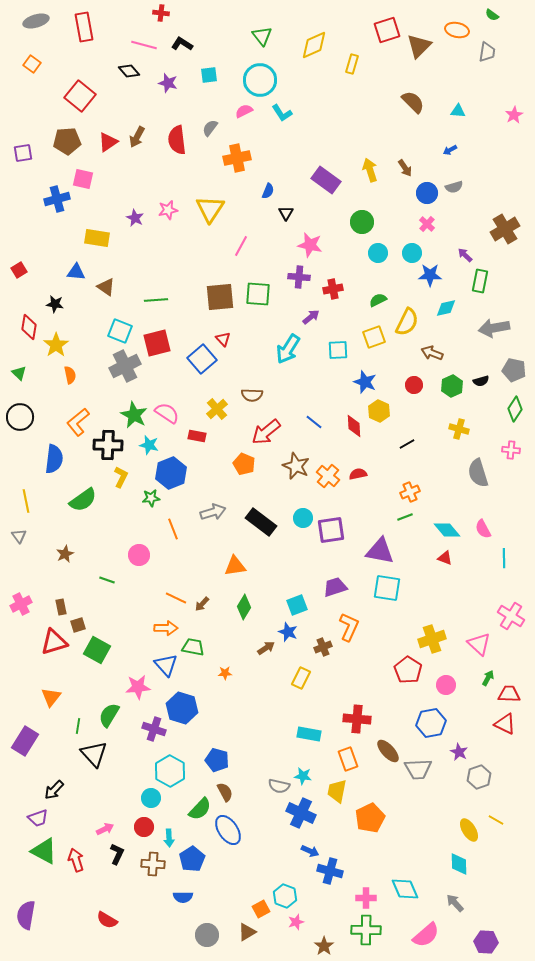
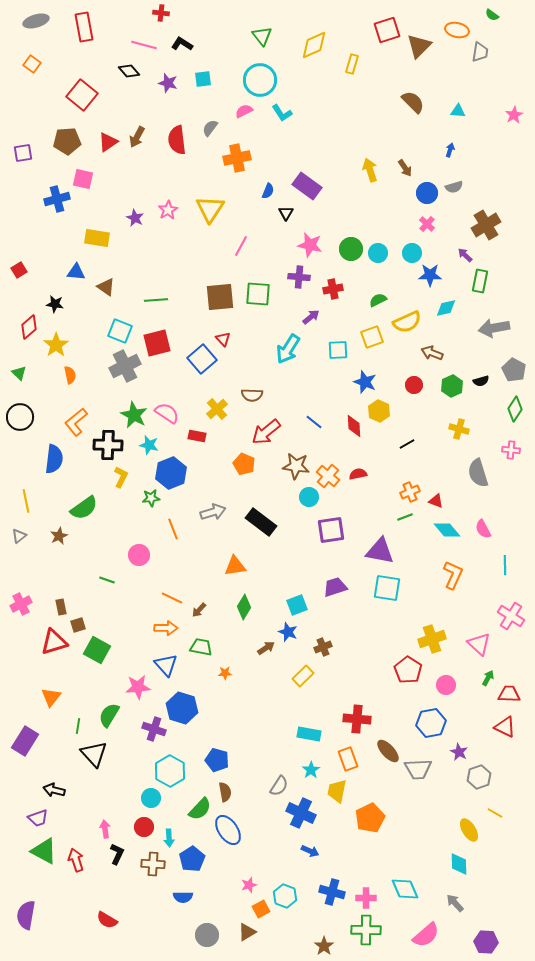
gray trapezoid at (487, 52): moved 7 px left
cyan square at (209, 75): moved 6 px left, 4 px down
red square at (80, 96): moved 2 px right, 1 px up
blue arrow at (450, 150): rotated 136 degrees clockwise
purple rectangle at (326, 180): moved 19 px left, 6 px down
pink star at (168, 210): rotated 18 degrees counterclockwise
green circle at (362, 222): moved 11 px left, 27 px down
brown cross at (505, 229): moved 19 px left, 4 px up
yellow semicircle at (407, 322): rotated 40 degrees clockwise
red diamond at (29, 327): rotated 40 degrees clockwise
yellow square at (374, 337): moved 2 px left
gray pentagon at (514, 370): rotated 15 degrees clockwise
orange L-shape at (78, 422): moved 2 px left
brown star at (296, 466): rotated 16 degrees counterclockwise
green semicircle at (83, 500): moved 1 px right, 8 px down
cyan circle at (303, 518): moved 6 px right, 21 px up
gray triangle at (19, 536): rotated 28 degrees clockwise
brown star at (65, 554): moved 6 px left, 18 px up
red triangle at (445, 558): moved 9 px left, 57 px up
cyan line at (504, 558): moved 1 px right, 7 px down
orange line at (176, 598): moved 4 px left
brown arrow at (202, 604): moved 3 px left, 6 px down
orange L-shape at (349, 627): moved 104 px right, 52 px up
green trapezoid at (193, 647): moved 8 px right
yellow rectangle at (301, 678): moved 2 px right, 2 px up; rotated 20 degrees clockwise
red triangle at (505, 724): moved 3 px down
cyan star at (303, 776): moved 8 px right, 6 px up; rotated 30 degrees clockwise
gray semicircle at (279, 786): rotated 70 degrees counterclockwise
black arrow at (54, 790): rotated 60 degrees clockwise
brown semicircle at (225, 792): rotated 18 degrees clockwise
yellow line at (496, 820): moved 1 px left, 7 px up
pink arrow at (105, 829): rotated 72 degrees counterclockwise
blue cross at (330, 871): moved 2 px right, 21 px down
pink star at (296, 922): moved 47 px left, 37 px up
